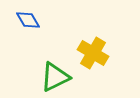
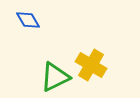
yellow cross: moved 2 px left, 12 px down
